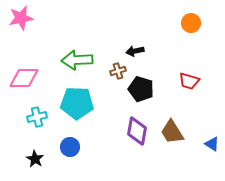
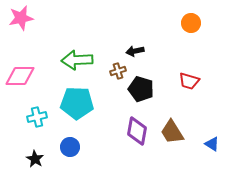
pink diamond: moved 4 px left, 2 px up
